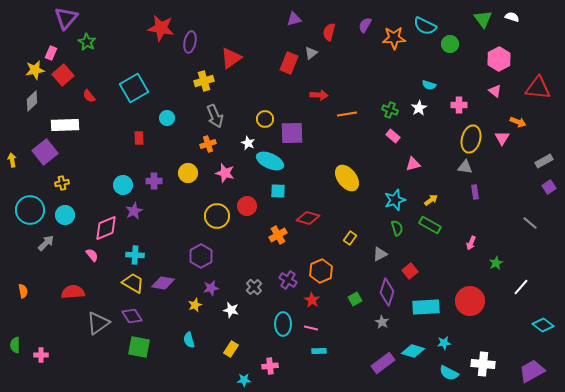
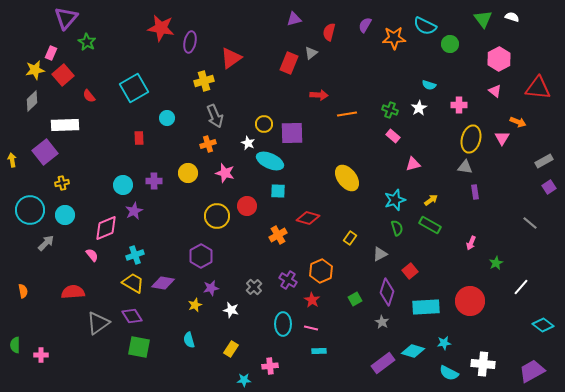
yellow circle at (265, 119): moved 1 px left, 5 px down
cyan cross at (135, 255): rotated 24 degrees counterclockwise
